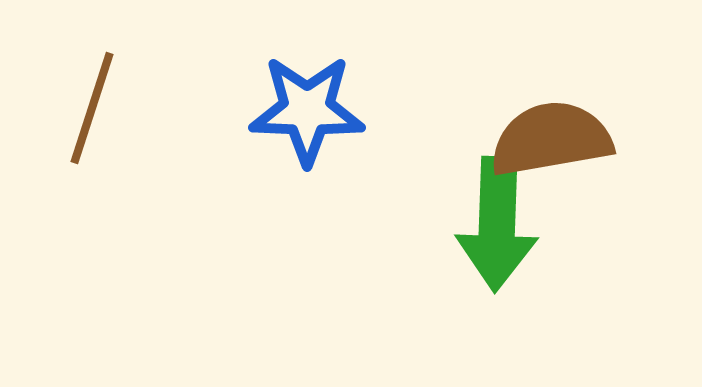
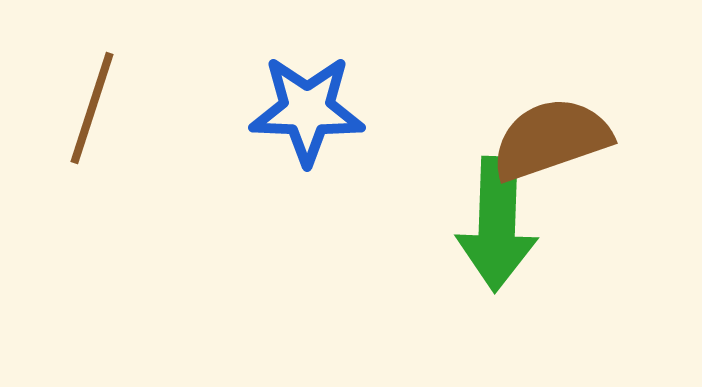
brown semicircle: rotated 9 degrees counterclockwise
